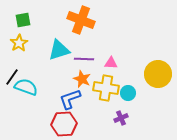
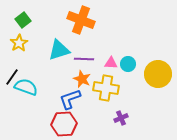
green square: rotated 28 degrees counterclockwise
cyan circle: moved 29 px up
